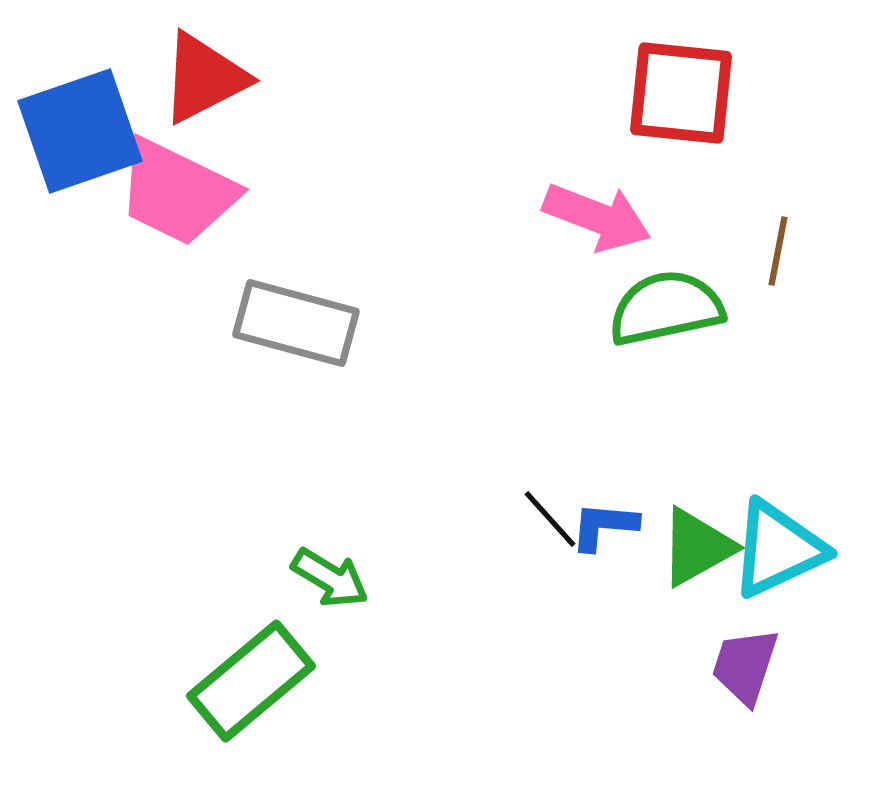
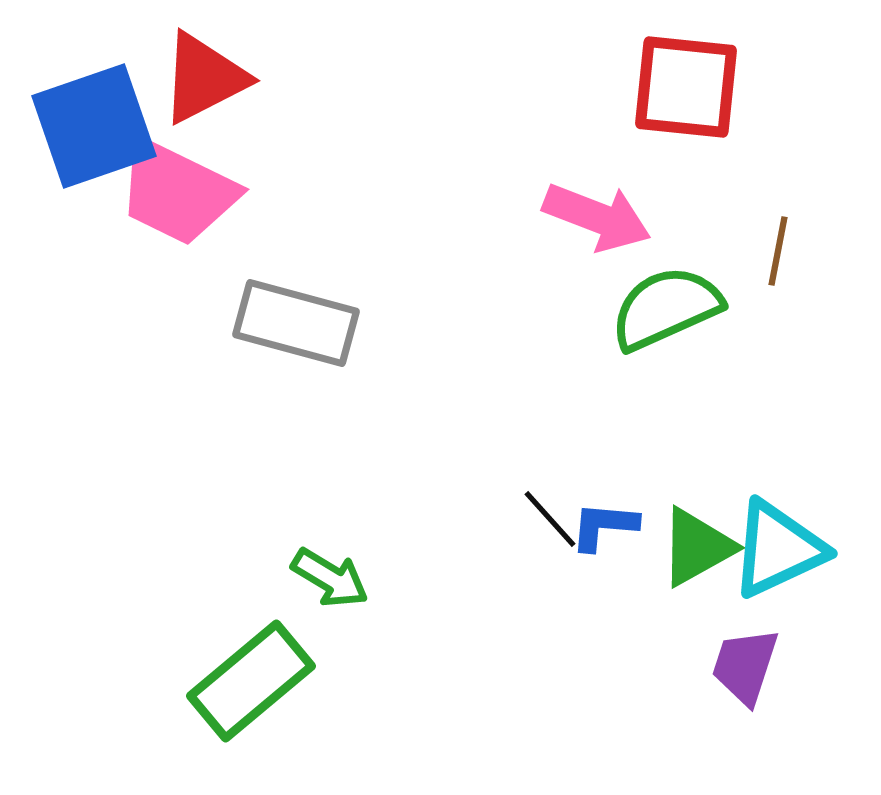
red square: moved 5 px right, 6 px up
blue square: moved 14 px right, 5 px up
green semicircle: rotated 12 degrees counterclockwise
